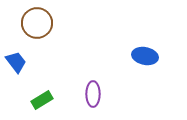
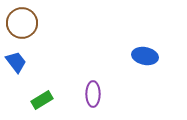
brown circle: moved 15 px left
